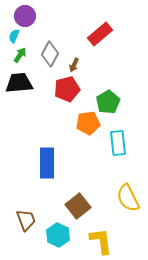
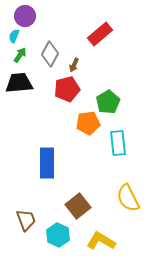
yellow L-shape: rotated 52 degrees counterclockwise
